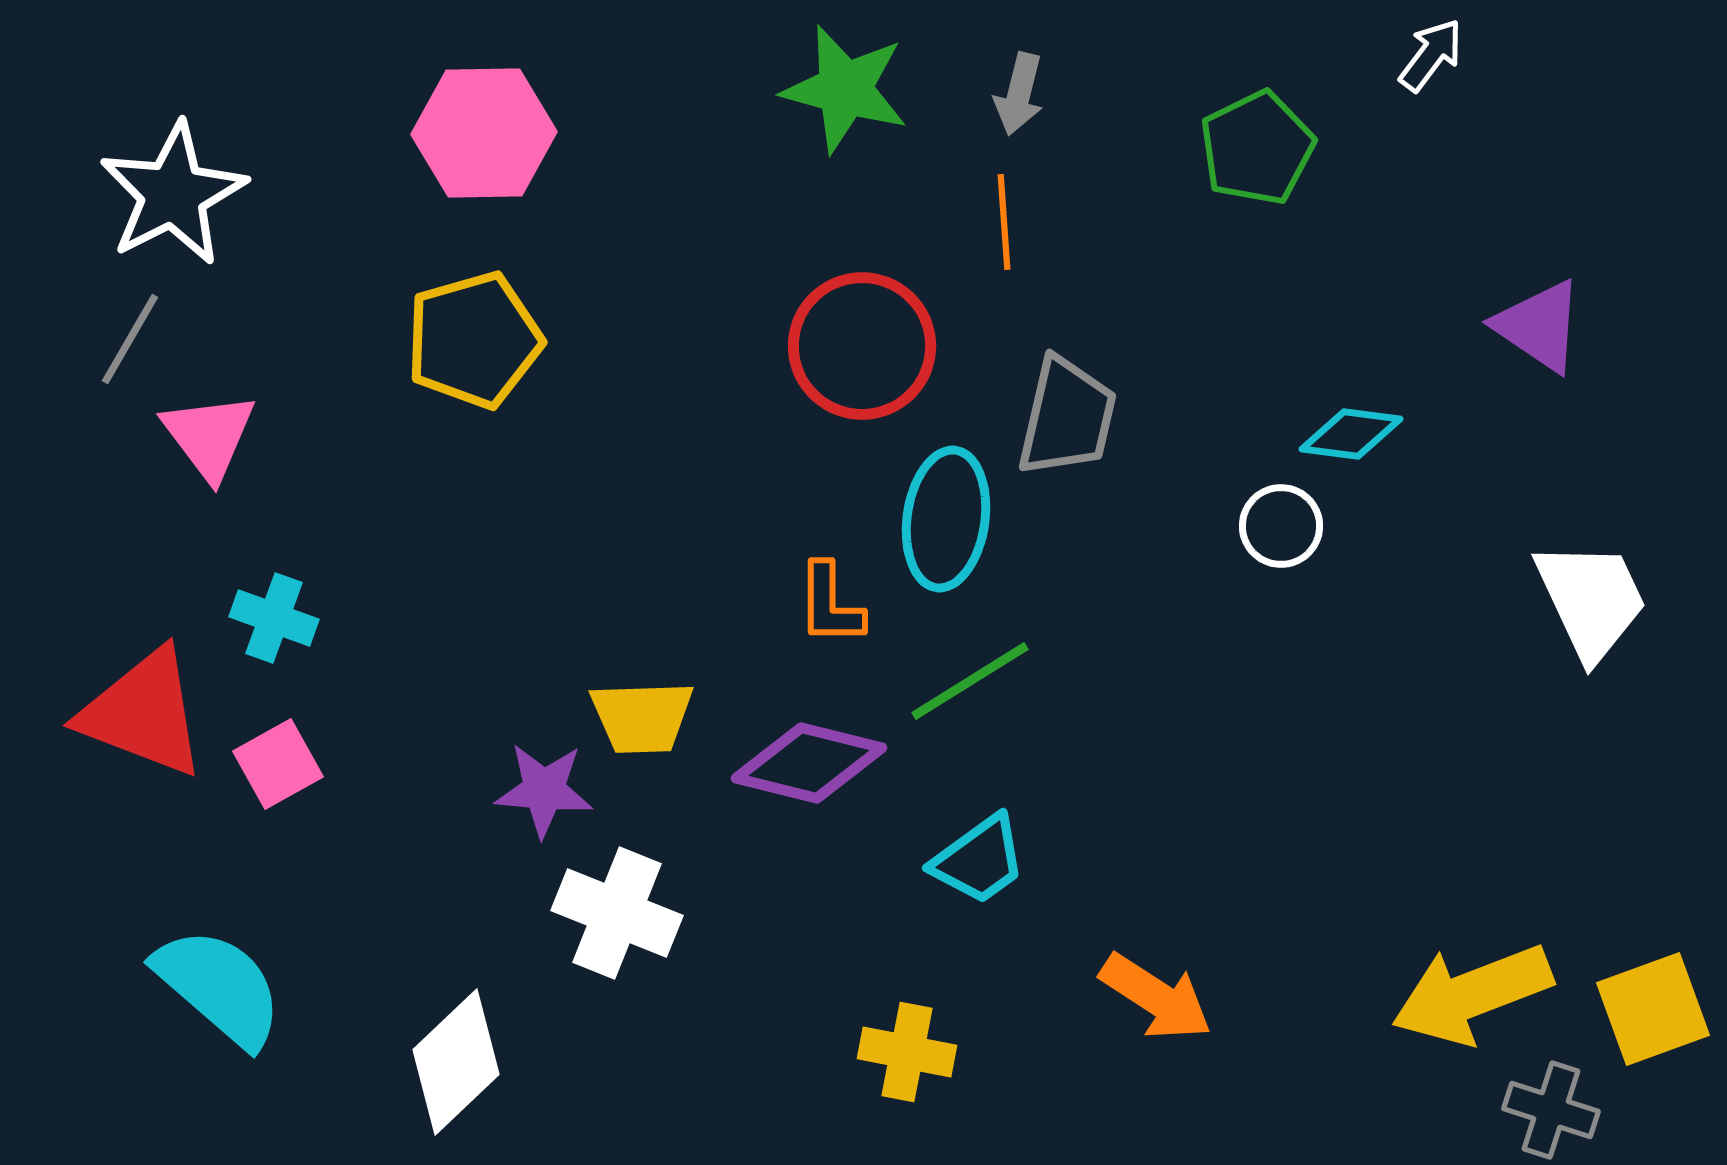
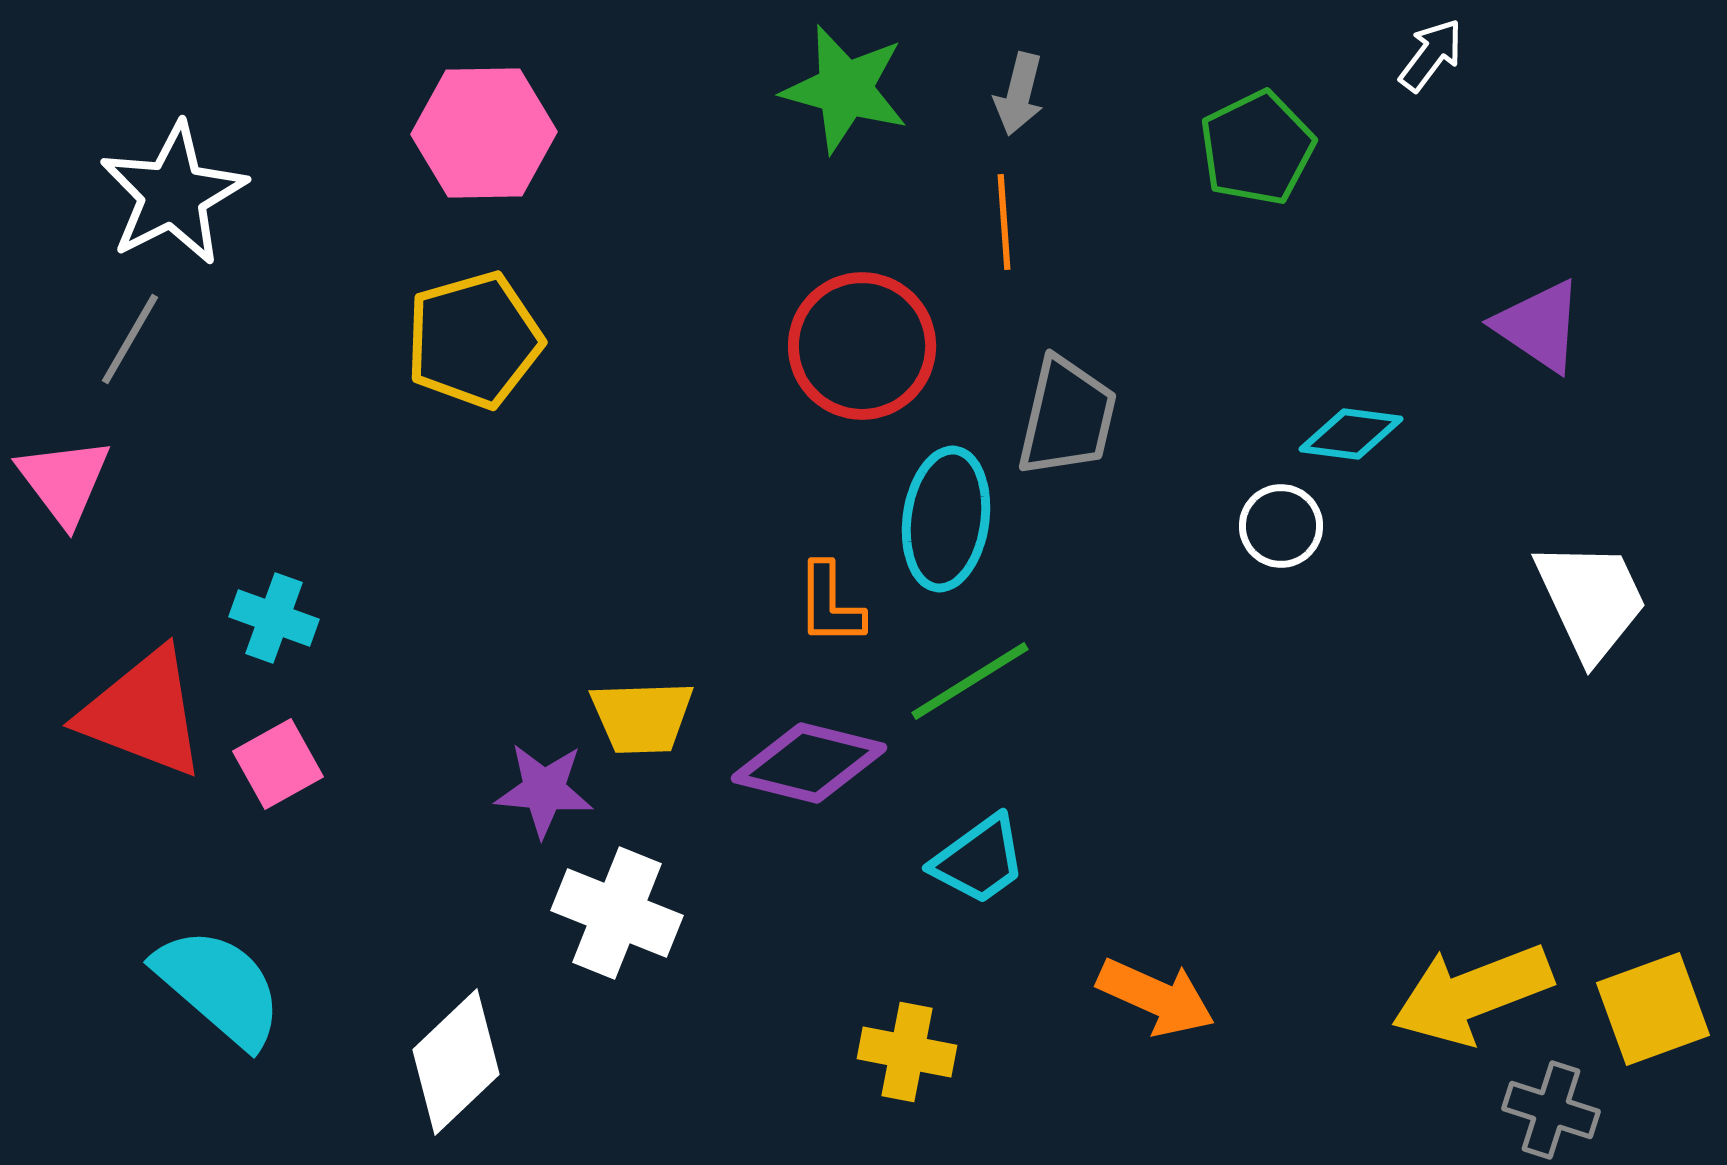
pink triangle: moved 145 px left, 45 px down
orange arrow: rotated 9 degrees counterclockwise
